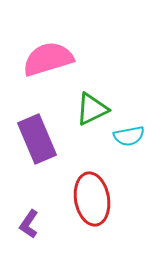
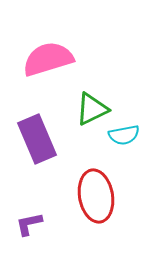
cyan semicircle: moved 5 px left, 1 px up
red ellipse: moved 4 px right, 3 px up
purple L-shape: rotated 44 degrees clockwise
